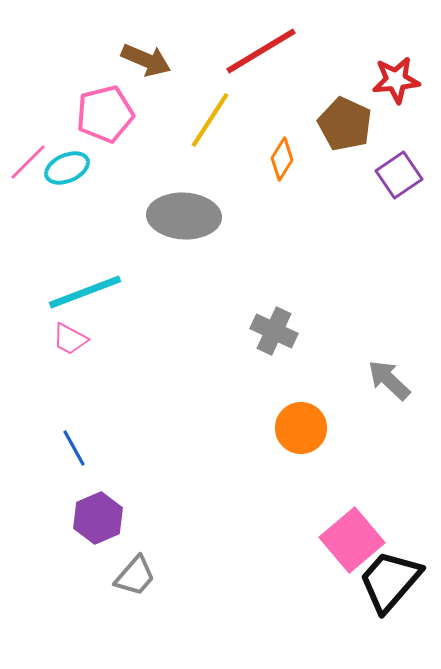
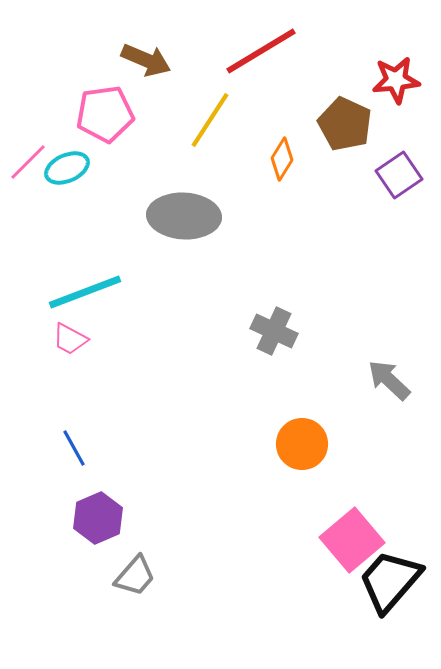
pink pentagon: rotated 6 degrees clockwise
orange circle: moved 1 px right, 16 px down
